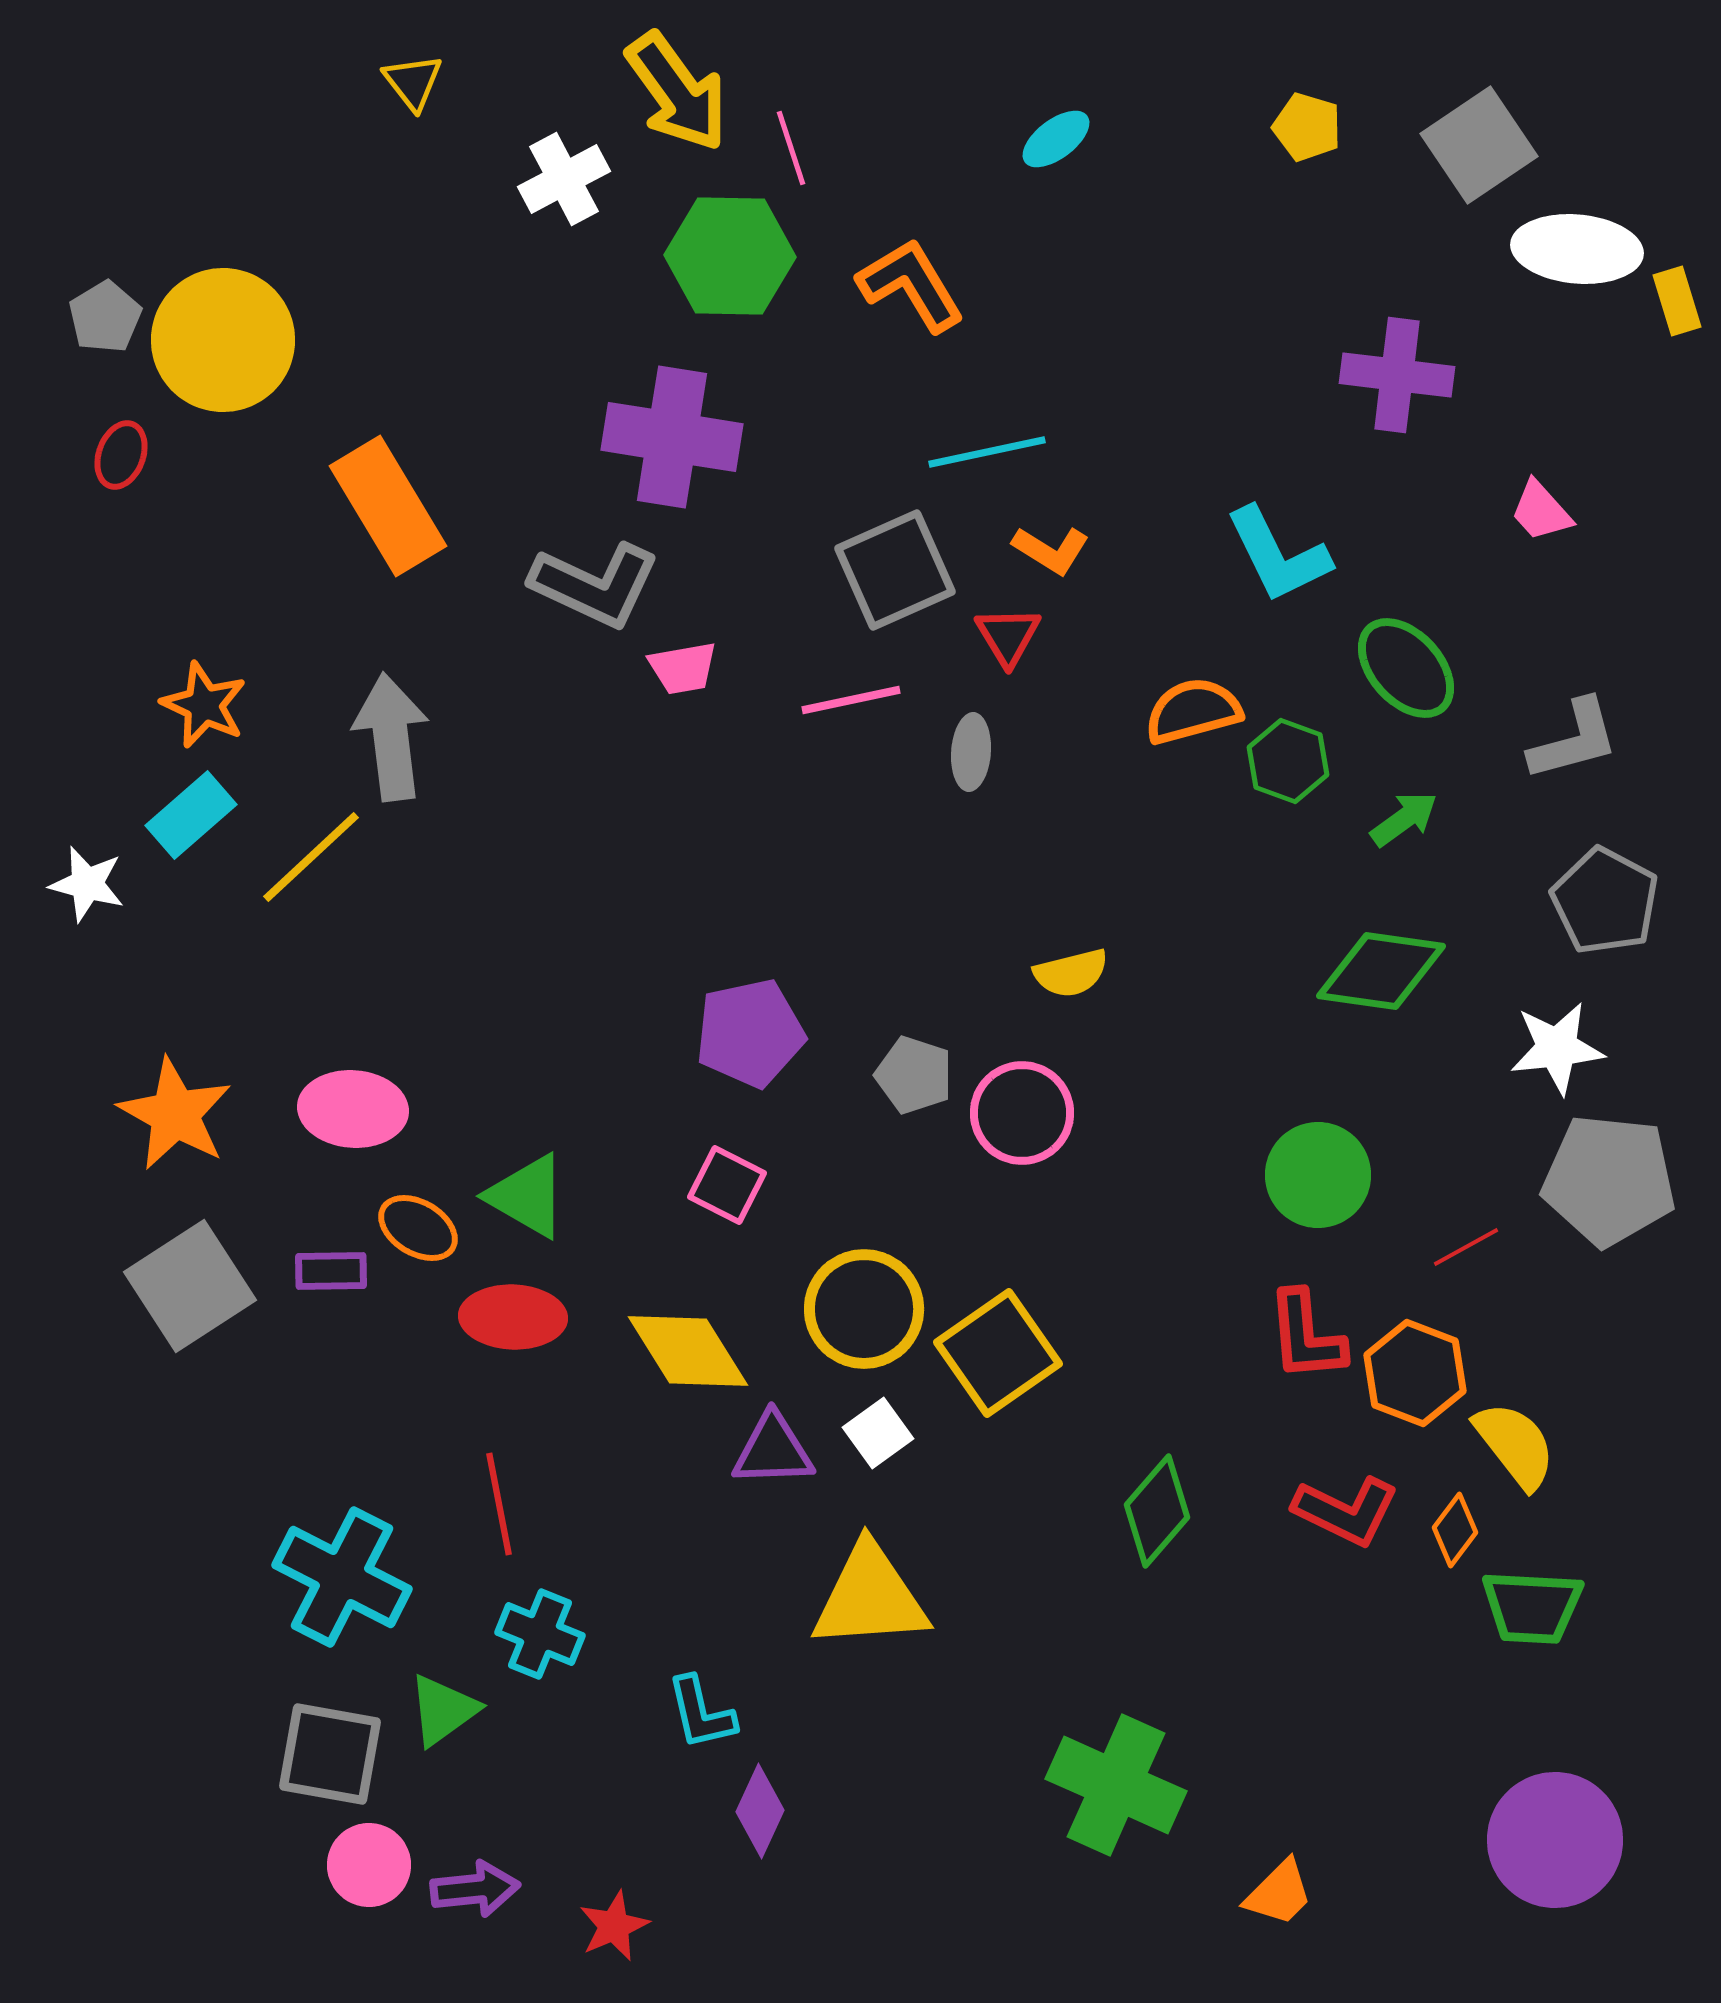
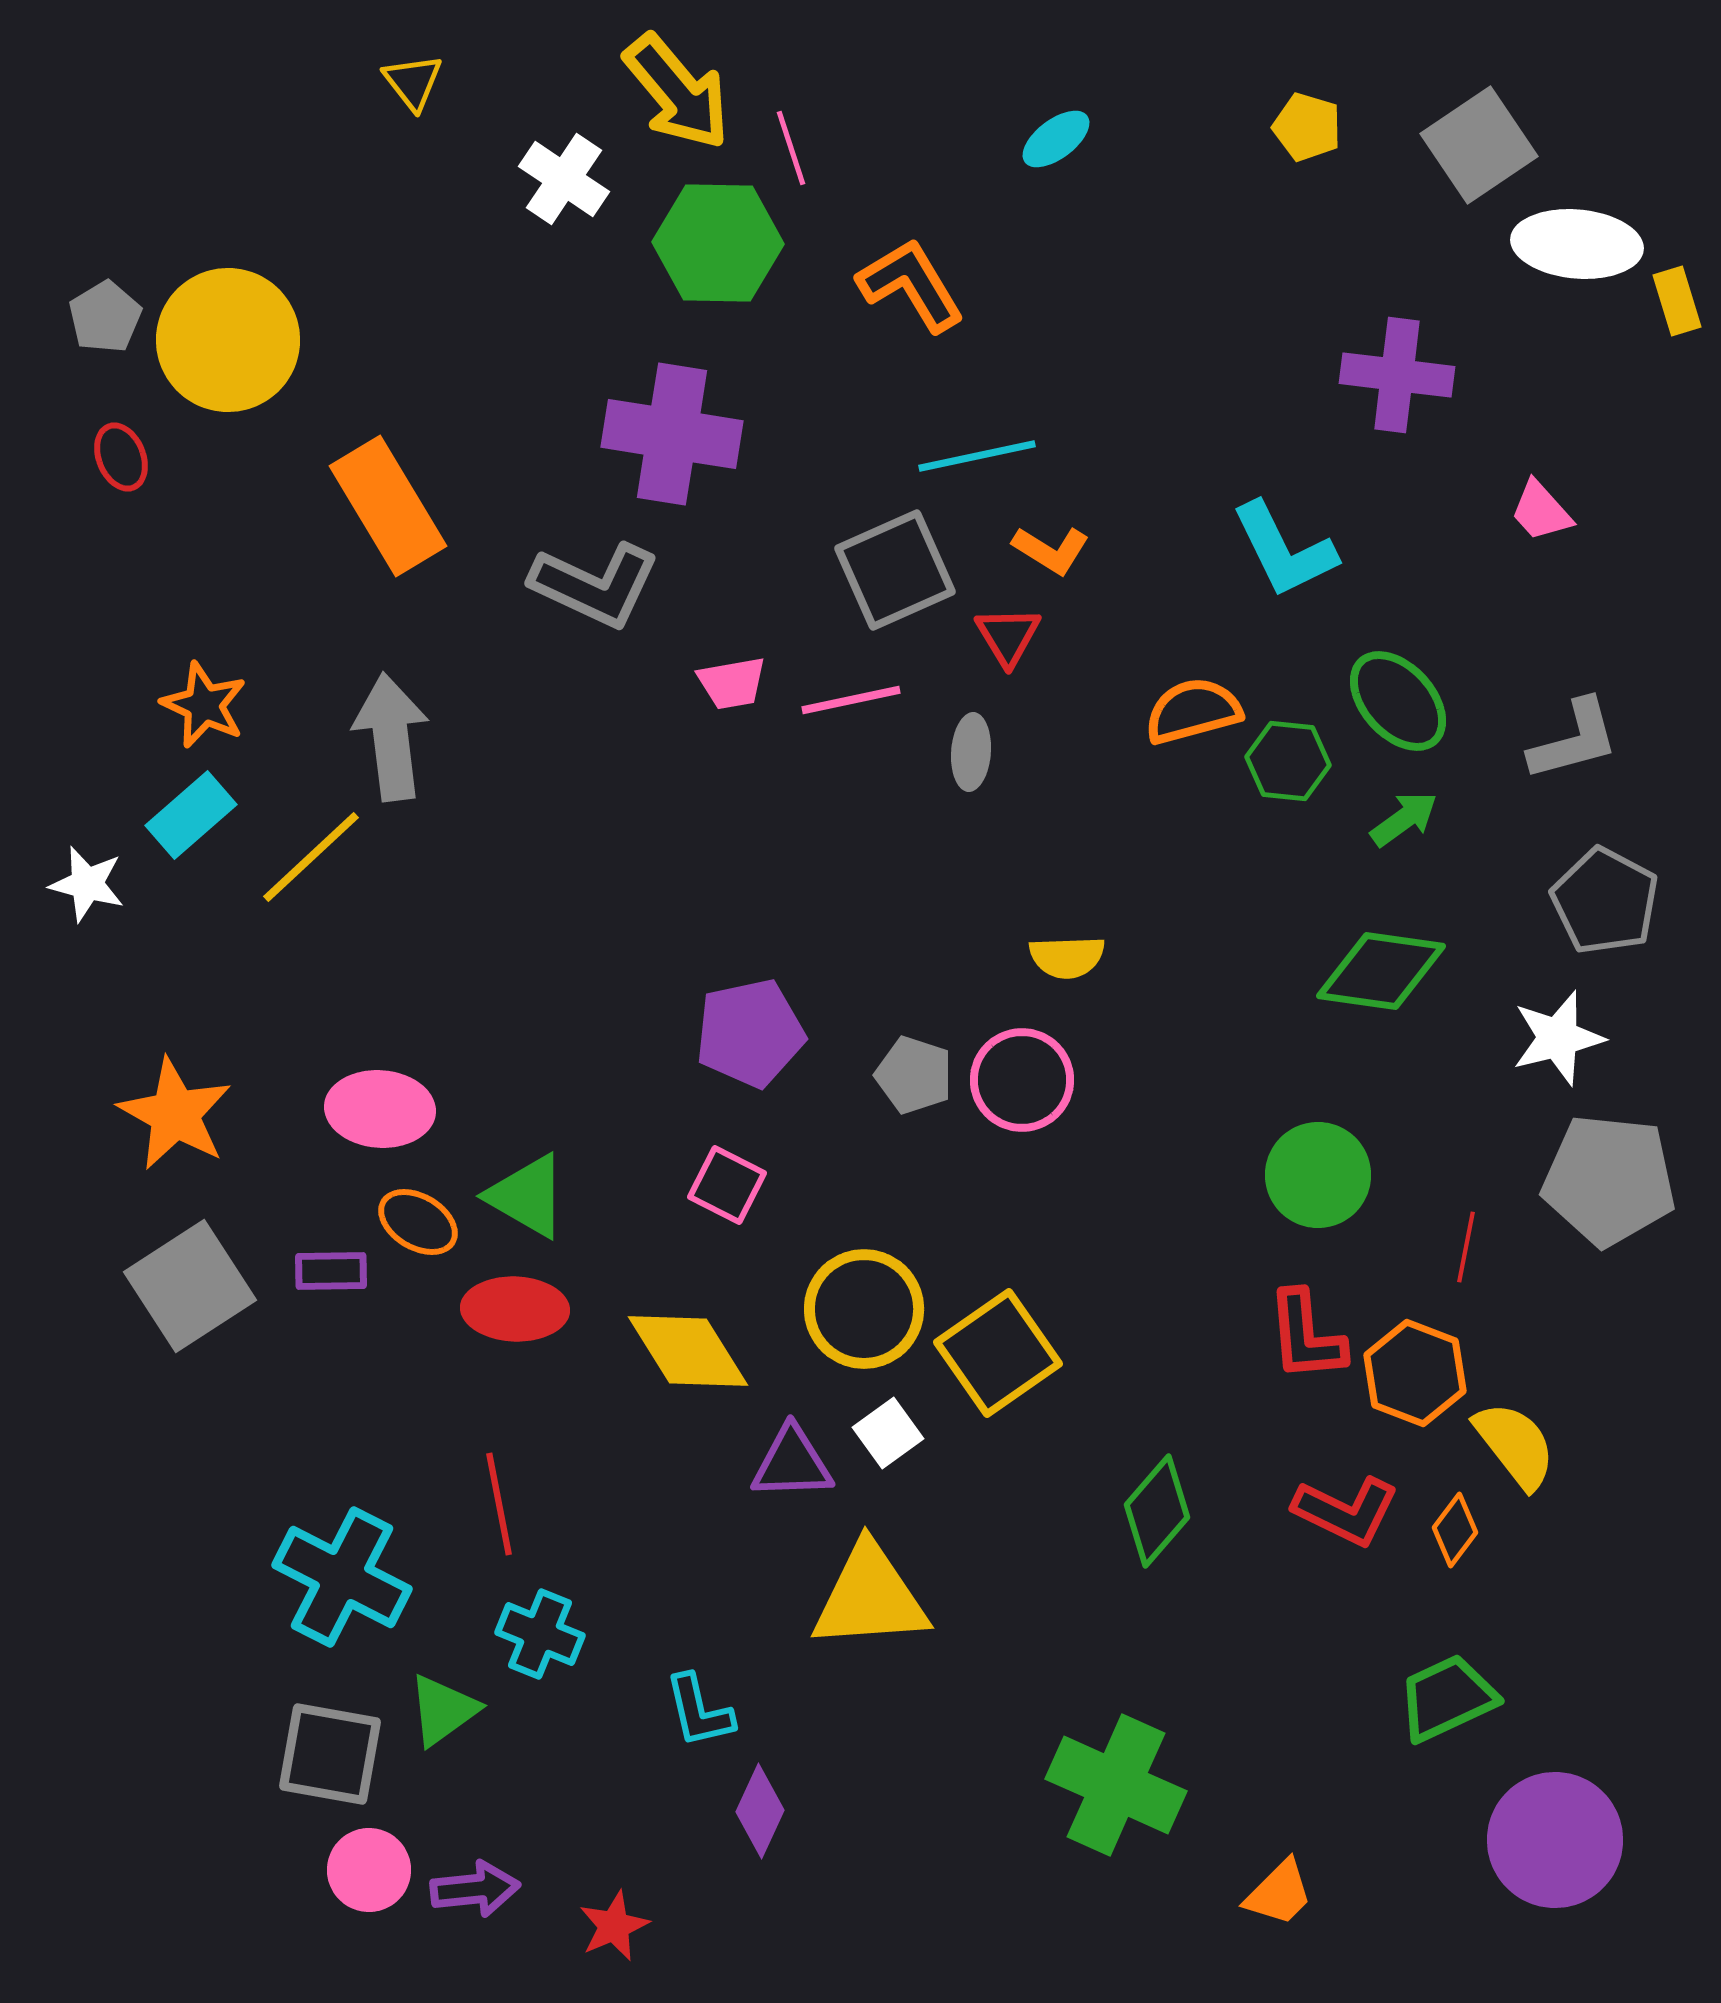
yellow arrow at (677, 92): rotated 4 degrees counterclockwise
white cross at (564, 179): rotated 28 degrees counterclockwise
white ellipse at (1577, 249): moved 5 px up
green hexagon at (730, 256): moved 12 px left, 13 px up
yellow circle at (223, 340): moved 5 px right
purple cross at (672, 437): moved 3 px up
cyan line at (987, 452): moved 10 px left, 4 px down
red ellipse at (121, 455): moved 2 px down; rotated 42 degrees counterclockwise
cyan L-shape at (1278, 555): moved 6 px right, 5 px up
pink trapezoid at (683, 668): moved 49 px right, 15 px down
green ellipse at (1406, 668): moved 8 px left, 33 px down
green hexagon at (1288, 761): rotated 14 degrees counterclockwise
yellow semicircle at (1071, 973): moved 4 px left, 16 px up; rotated 12 degrees clockwise
white star at (1557, 1048): moved 1 px right, 10 px up; rotated 8 degrees counterclockwise
pink ellipse at (353, 1109): moved 27 px right
pink circle at (1022, 1113): moved 33 px up
orange ellipse at (418, 1228): moved 6 px up
red line at (1466, 1247): rotated 50 degrees counterclockwise
red ellipse at (513, 1317): moved 2 px right, 8 px up
white square at (878, 1433): moved 10 px right
purple triangle at (773, 1450): moved 19 px right, 13 px down
green trapezoid at (1532, 1607): moved 85 px left, 91 px down; rotated 152 degrees clockwise
cyan L-shape at (701, 1713): moved 2 px left, 2 px up
pink circle at (369, 1865): moved 5 px down
